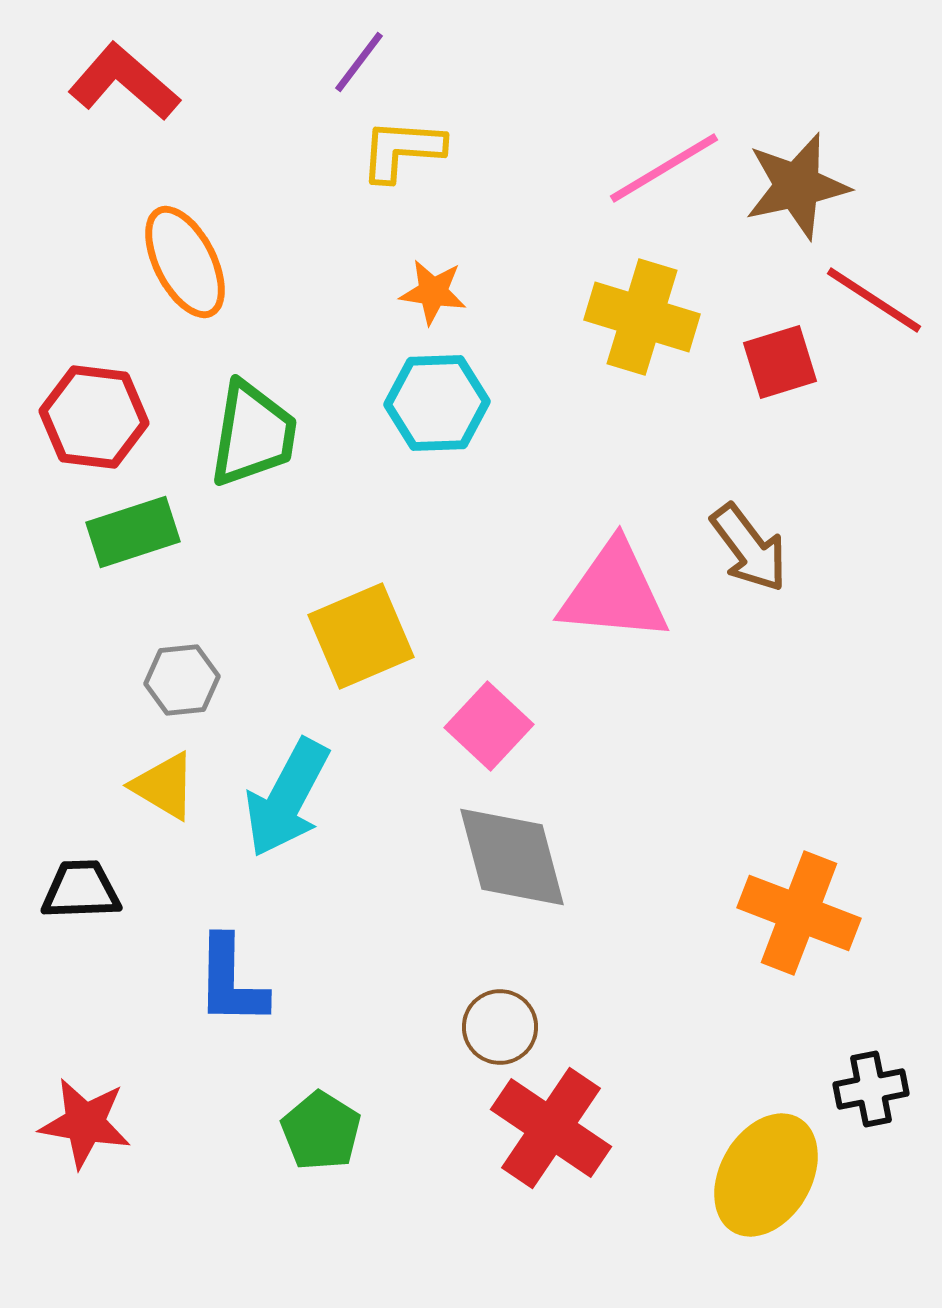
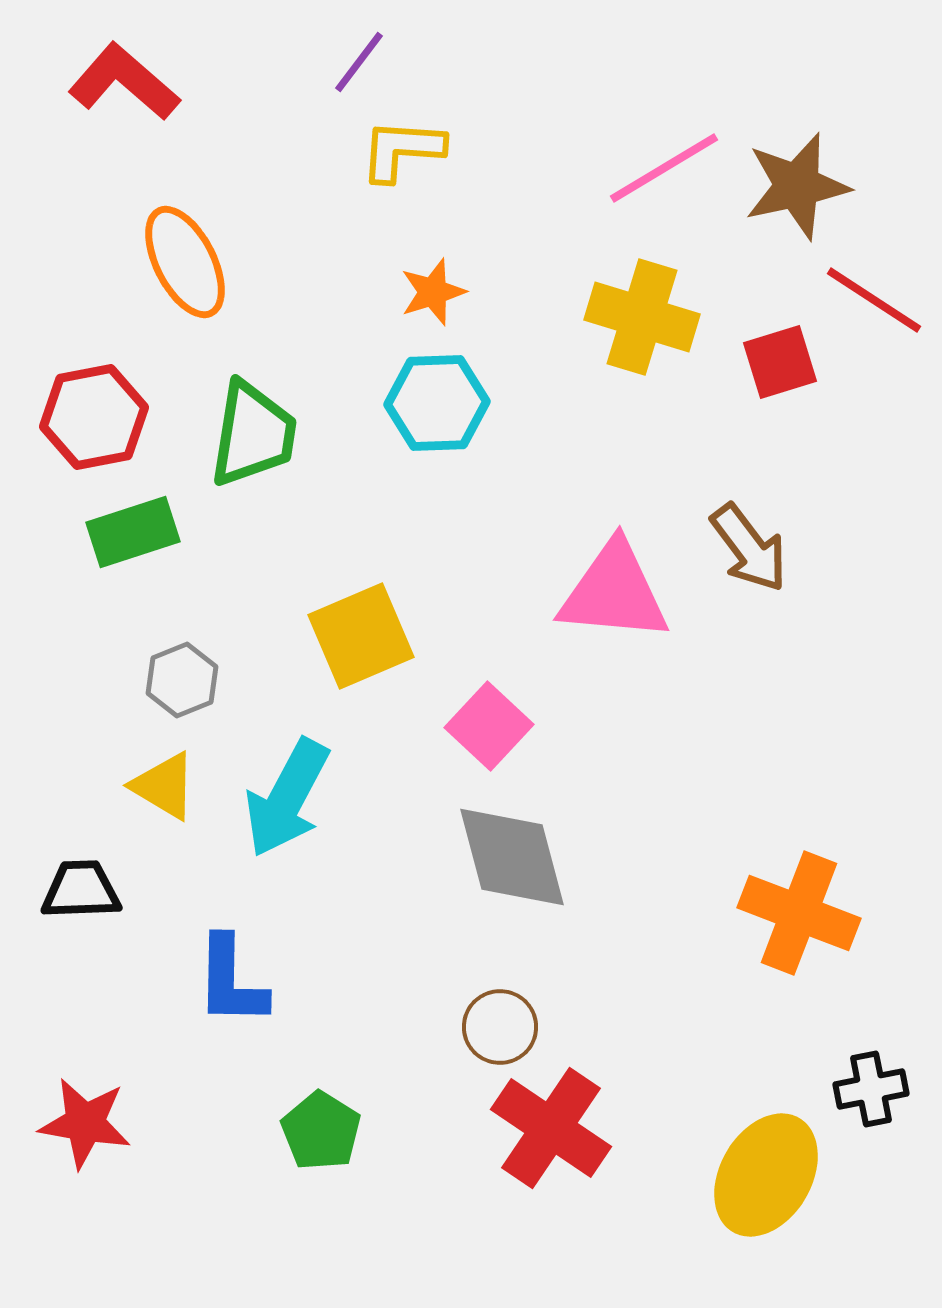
orange star: rotated 26 degrees counterclockwise
red hexagon: rotated 18 degrees counterclockwise
gray hexagon: rotated 16 degrees counterclockwise
